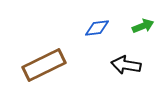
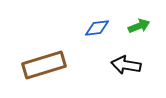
green arrow: moved 4 px left
brown rectangle: rotated 9 degrees clockwise
